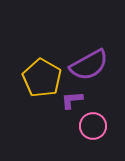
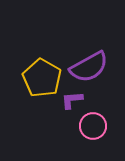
purple semicircle: moved 2 px down
